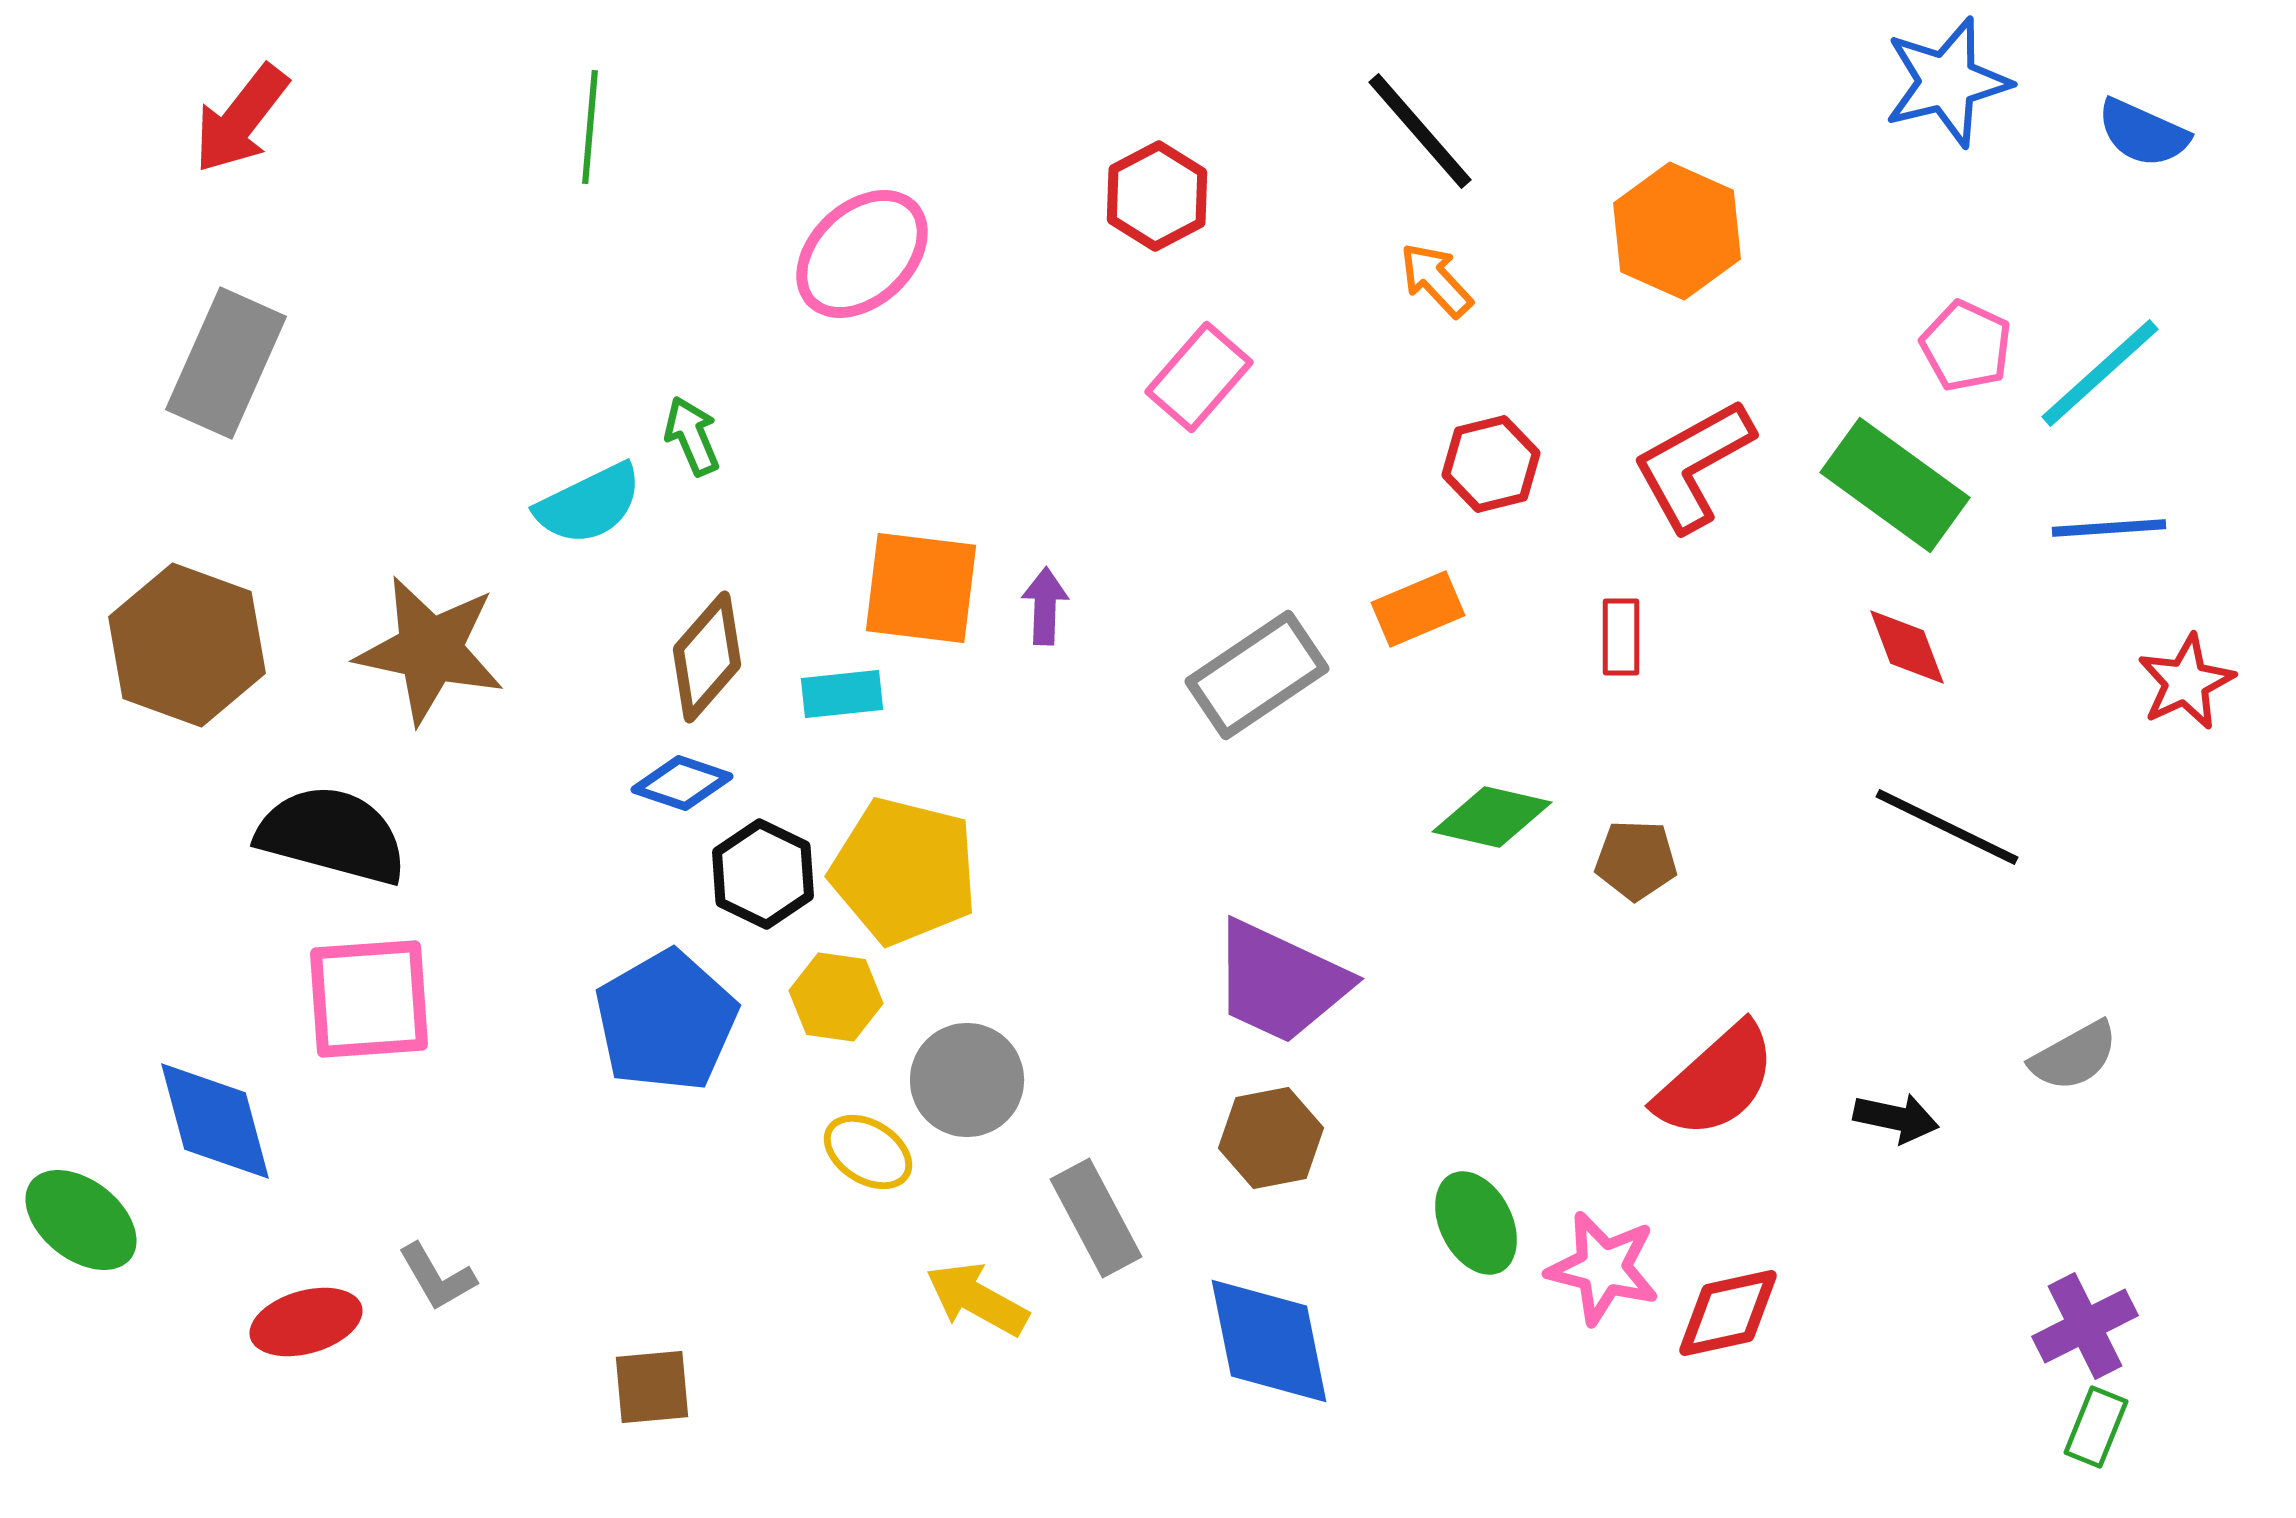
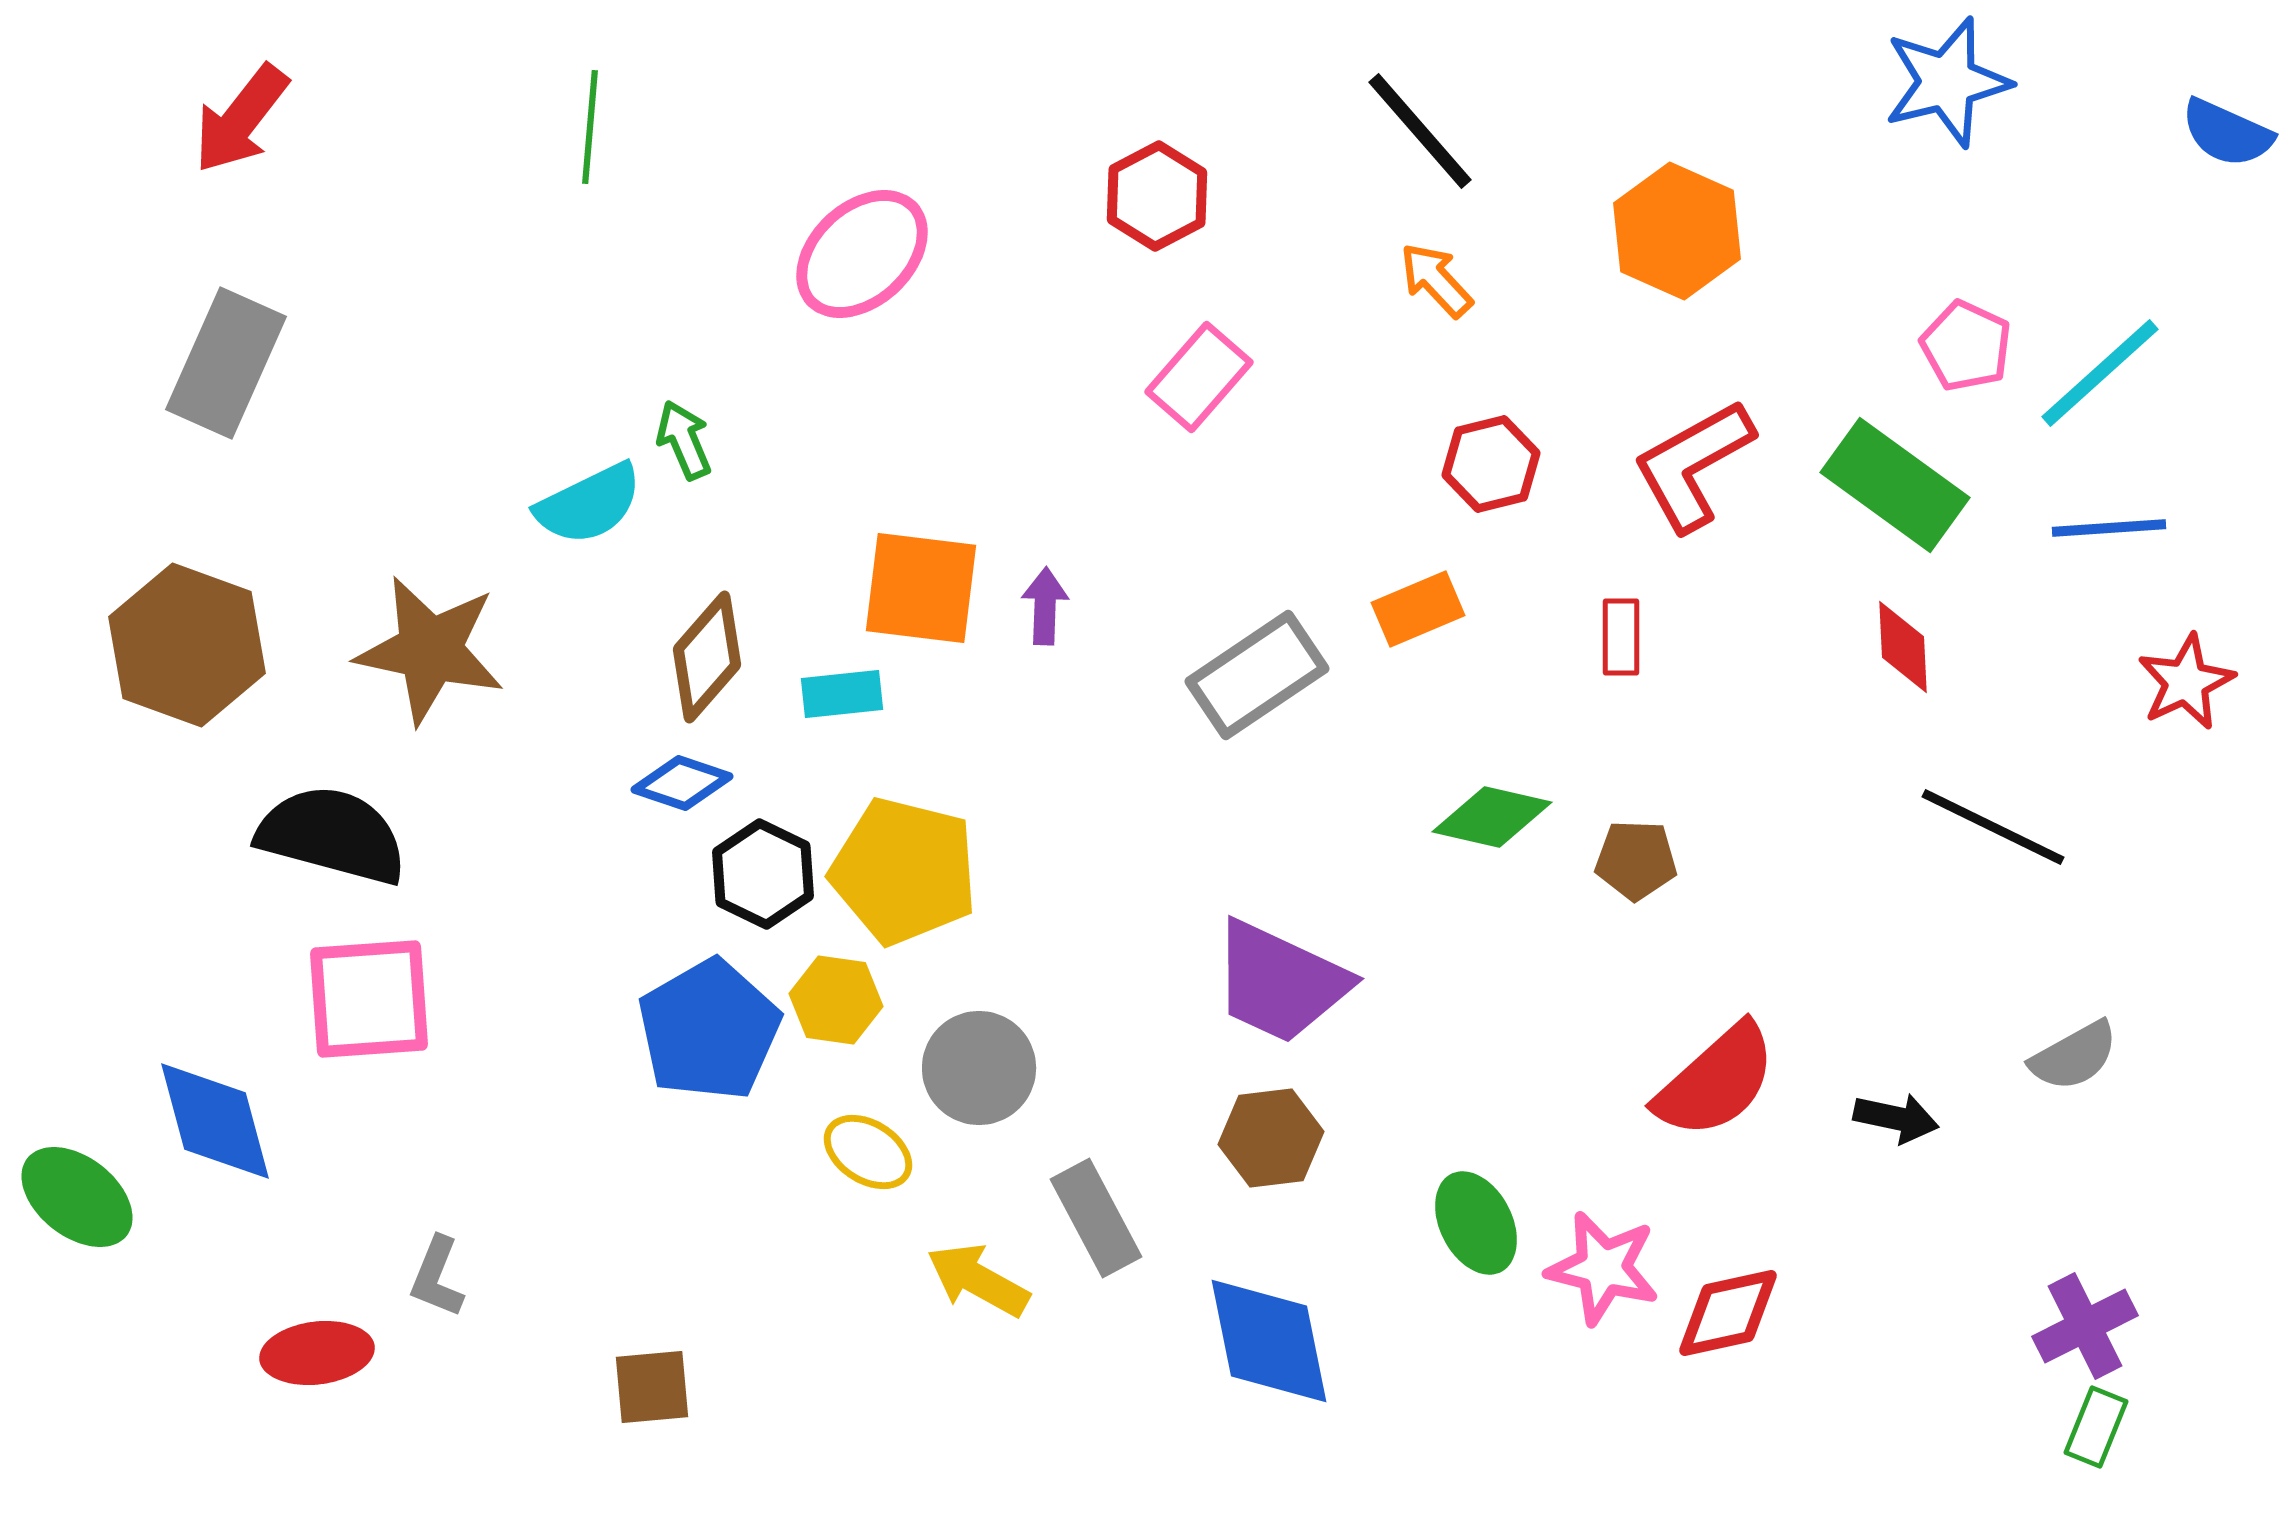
blue semicircle at (2143, 133): moved 84 px right
green arrow at (692, 436): moved 8 px left, 4 px down
red diamond at (1907, 647): moved 4 px left; rotated 18 degrees clockwise
black line at (1947, 827): moved 46 px right
yellow hexagon at (836, 997): moved 3 px down
blue pentagon at (666, 1021): moved 43 px right, 9 px down
gray circle at (967, 1080): moved 12 px right, 12 px up
brown hexagon at (1271, 1138): rotated 4 degrees clockwise
green ellipse at (81, 1220): moved 4 px left, 23 px up
gray L-shape at (437, 1277): rotated 52 degrees clockwise
yellow arrow at (977, 1299): moved 1 px right, 19 px up
red ellipse at (306, 1322): moved 11 px right, 31 px down; rotated 9 degrees clockwise
